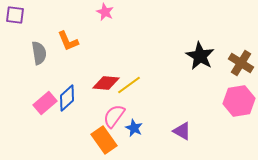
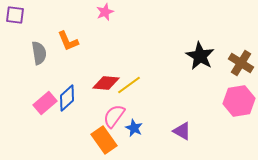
pink star: rotated 24 degrees clockwise
